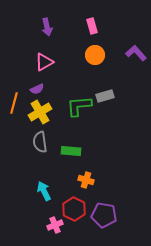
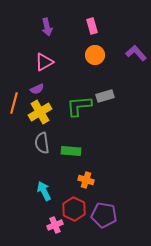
gray semicircle: moved 2 px right, 1 px down
